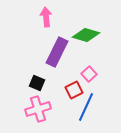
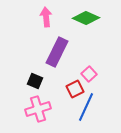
green diamond: moved 17 px up; rotated 8 degrees clockwise
black square: moved 2 px left, 2 px up
red square: moved 1 px right, 1 px up
